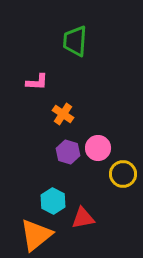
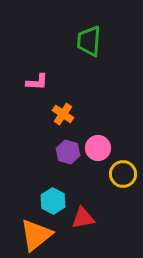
green trapezoid: moved 14 px right
